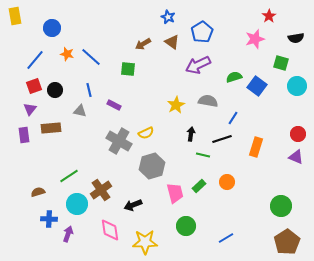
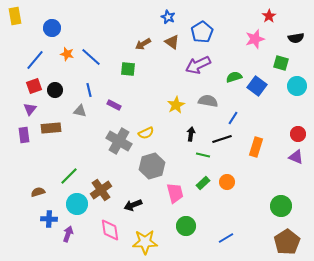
green line at (69, 176): rotated 12 degrees counterclockwise
green rectangle at (199, 186): moved 4 px right, 3 px up
